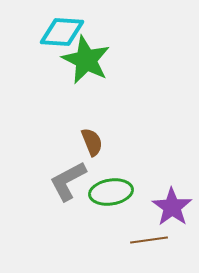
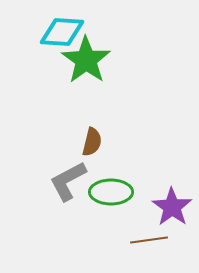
green star: rotated 9 degrees clockwise
brown semicircle: rotated 36 degrees clockwise
green ellipse: rotated 9 degrees clockwise
